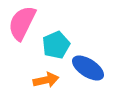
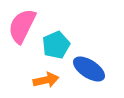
pink semicircle: moved 3 px down
blue ellipse: moved 1 px right, 1 px down
